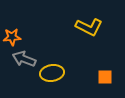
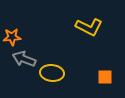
yellow ellipse: rotated 15 degrees clockwise
